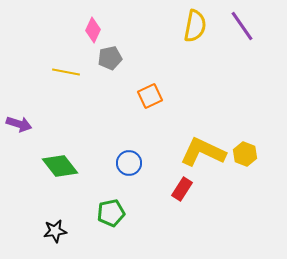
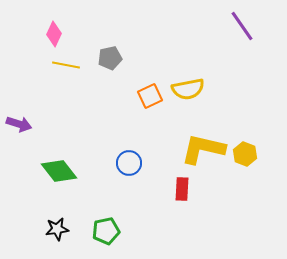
yellow semicircle: moved 7 px left, 63 px down; rotated 68 degrees clockwise
pink diamond: moved 39 px left, 4 px down
yellow line: moved 7 px up
yellow L-shape: moved 3 px up; rotated 12 degrees counterclockwise
green diamond: moved 1 px left, 5 px down
red rectangle: rotated 30 degrees counterclockwise
green pentagon: moved 5 px left, 18 px down
black star: moved 2 px right, 2 px up
